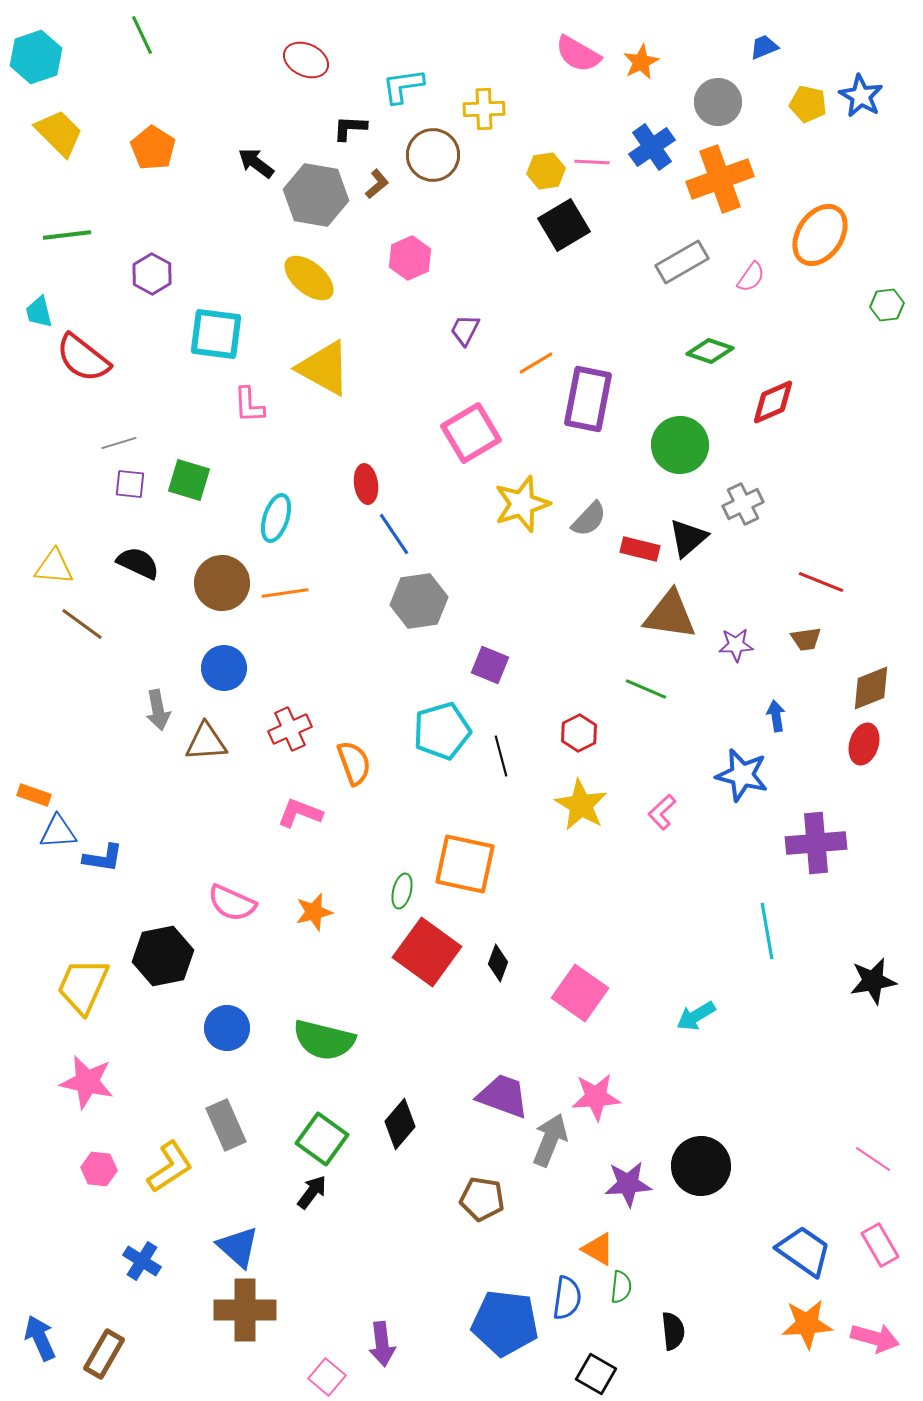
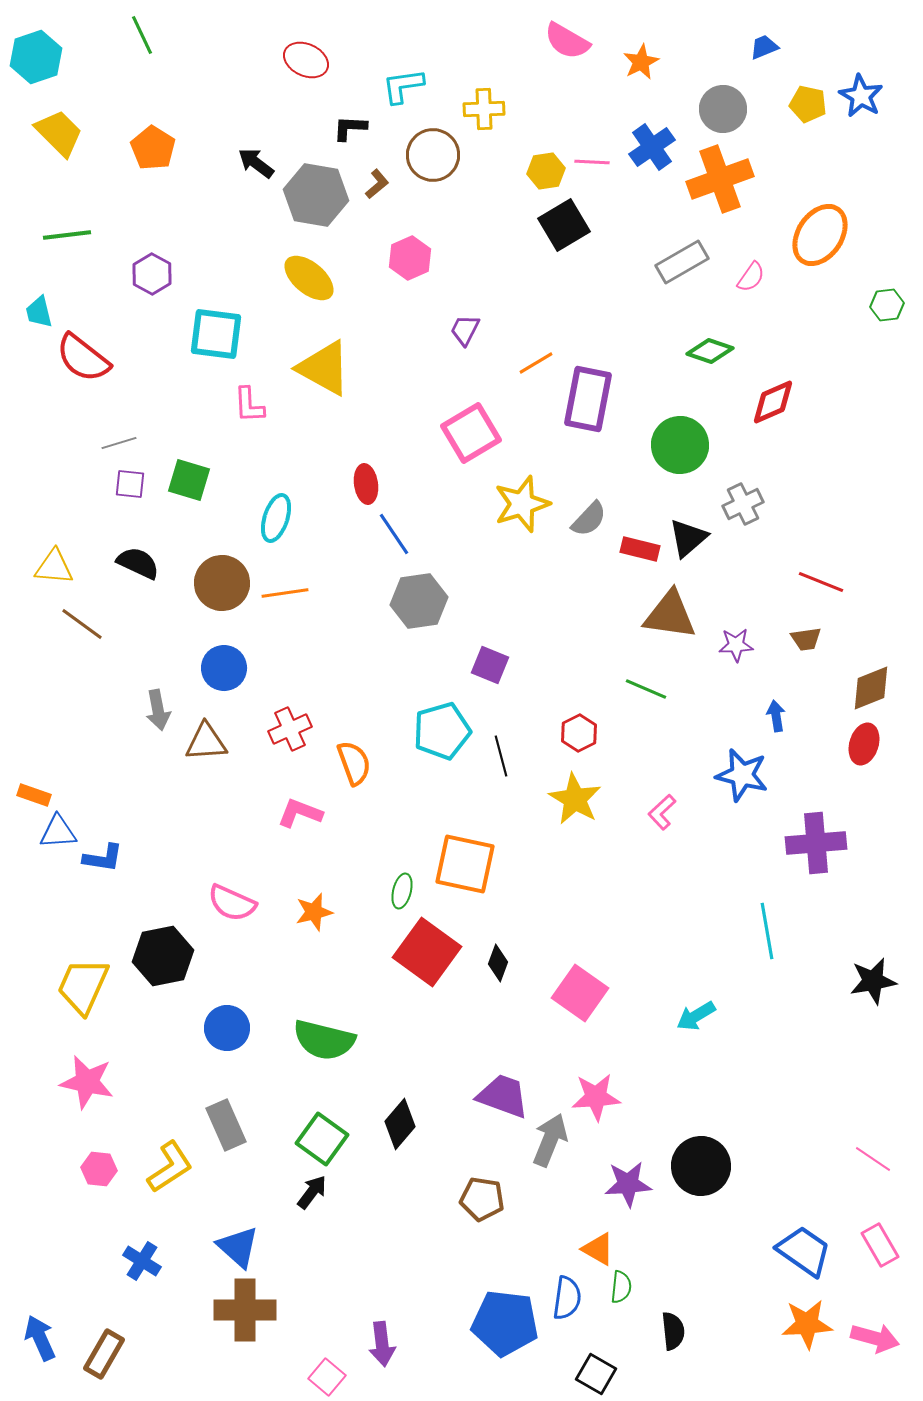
pink semicircle at (578, 54): moved 11 px left, 13 px up
gray circle at (718, 102): moved 5 px right, 7 px down
yellow star at (581, 805): moved 6 px left, 6 px up
